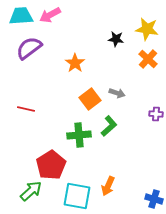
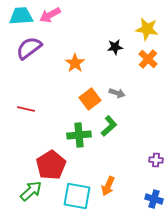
black star: moved 1 px left, 8 px down; rotated 14 degrees counterclockwise
purple cross: moved 46 px down
